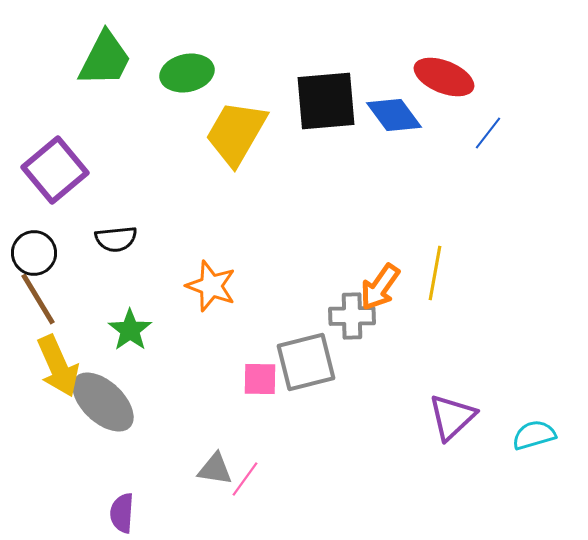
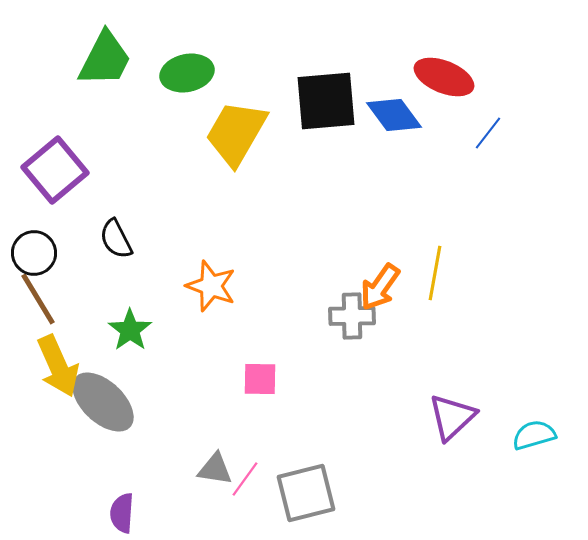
black semicircle: rotated 69 degrees clockwise
gray square: moved 131 px down
